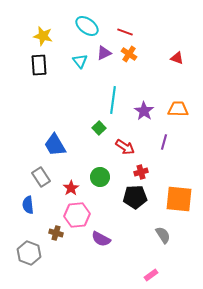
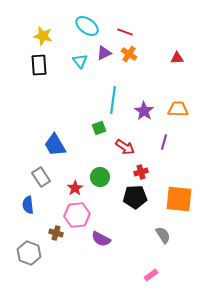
red triangle: rotated 24 degrees counterclockwise
green square: rotated 24 degrees clockwise
red star: moved 4 px right
